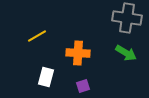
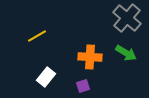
gray cross: rotated 32 degrees clockwise
orange cross: moved 12 px right, 4 px down
white rectangle: rotated 24 degrees clockwise
